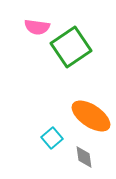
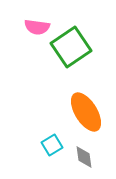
orange ellipse: moved 5 px left, 4 px up; rotated 24 degrees clockwise
cyan square: moved 7 px down; rotated 10 degrees clockwise
